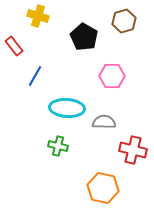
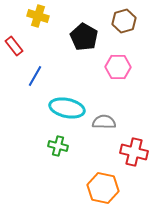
pink hexagon: moved 6 px right, 9 px up
cyan ellipse: rotated 8 degrees clockwise
red cross: moved 1 px right, 2 px down
